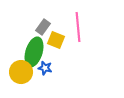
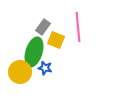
yellow circle: moved 1 px left
